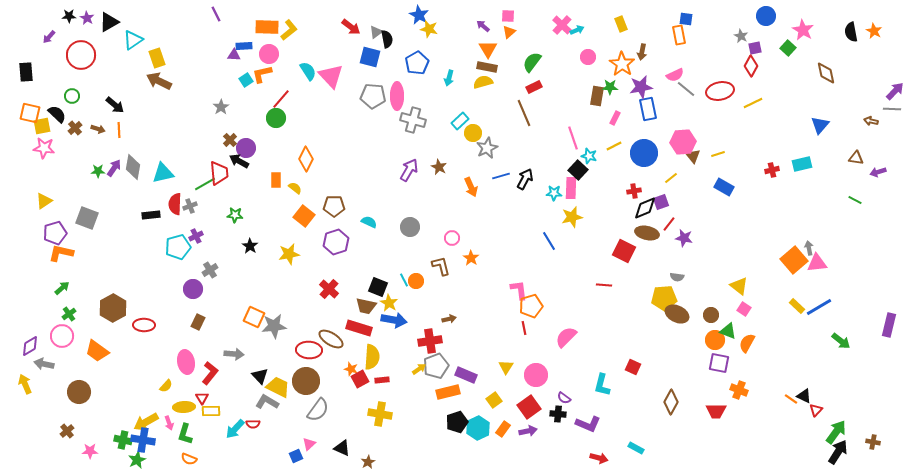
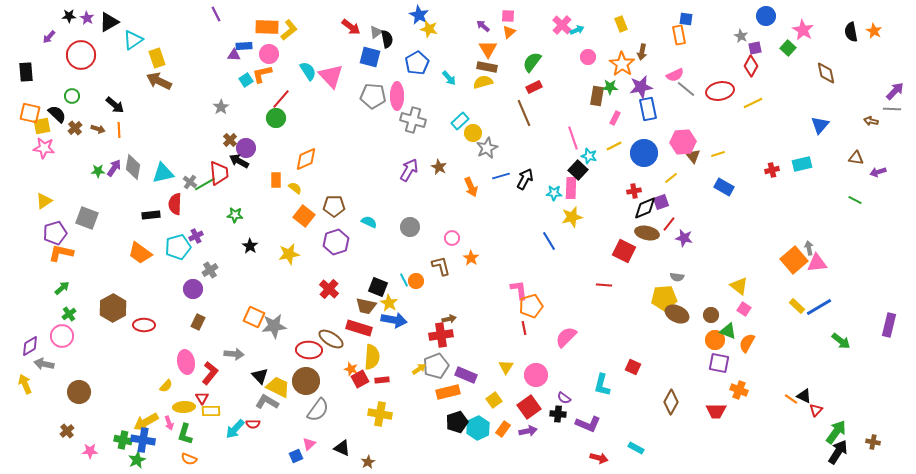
cyan arrow at (449, 78): rotated 56 degrees counterclockwise
orange diamond at (306, 159): rotated 40 degrees clockwise
gray cross at (190, 206): moved 24 px up; rotated 32 degrees counterclockwise
red cross at (430, 341): moved 11 px right, 6 px up
orange trapezoid at (97, 351): moved 43 px right, 98 px up
